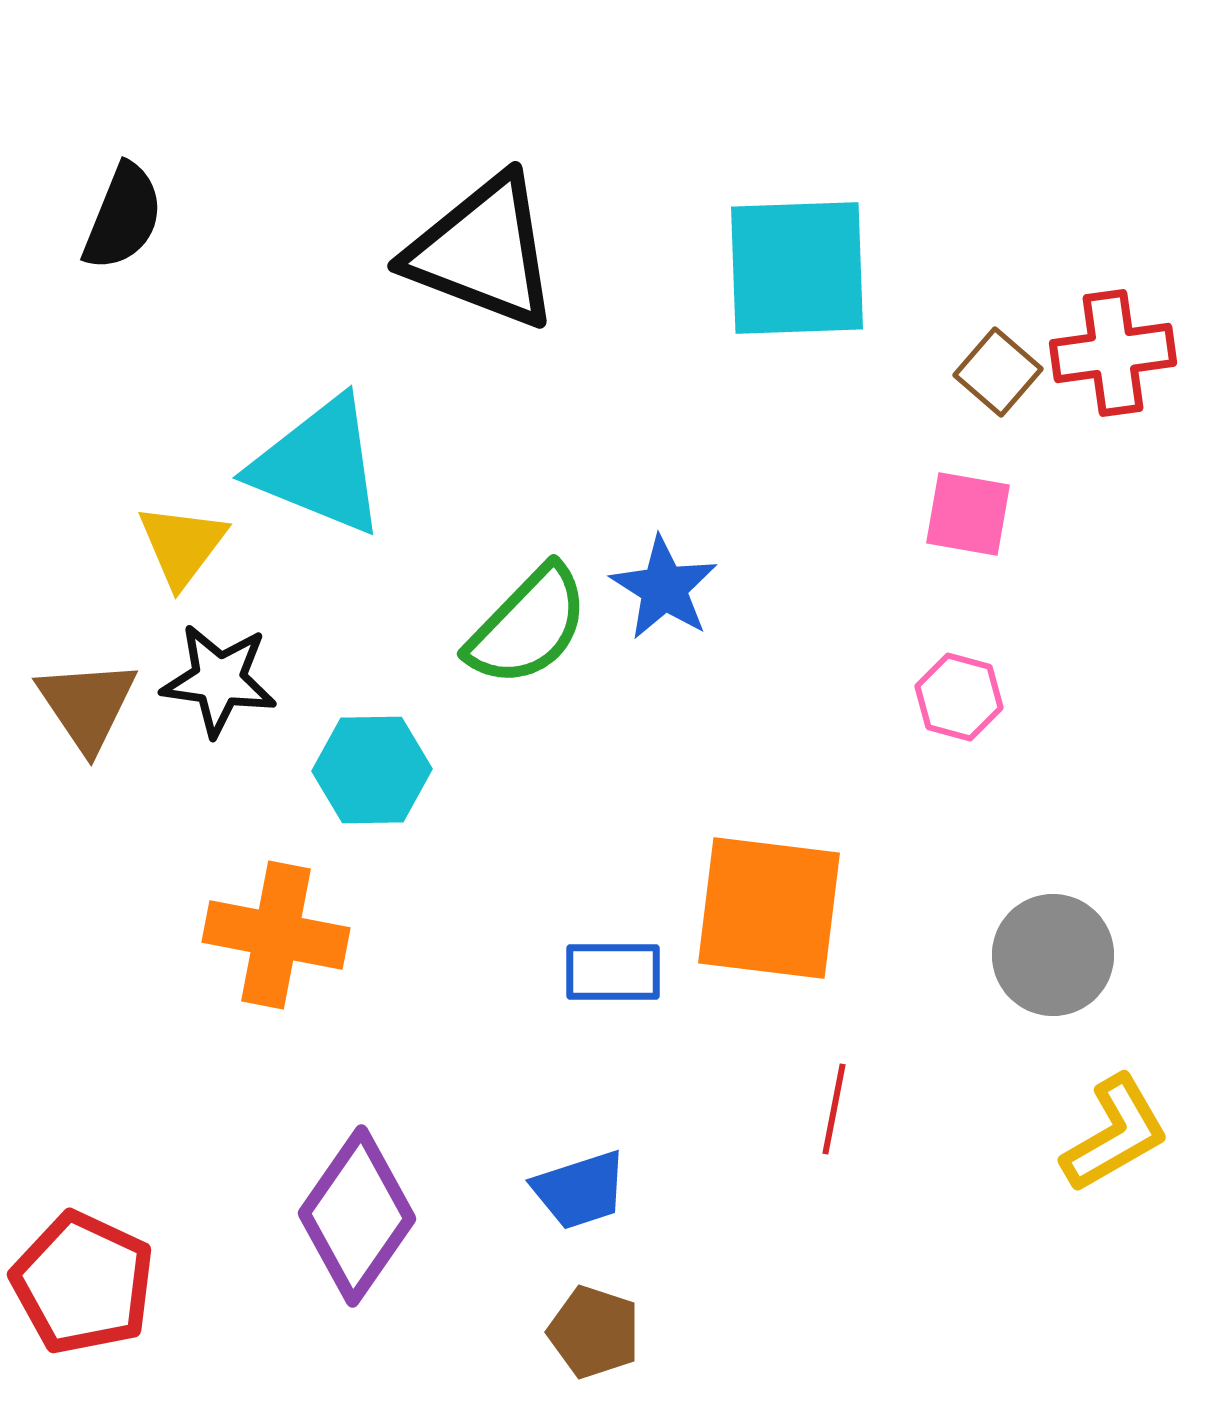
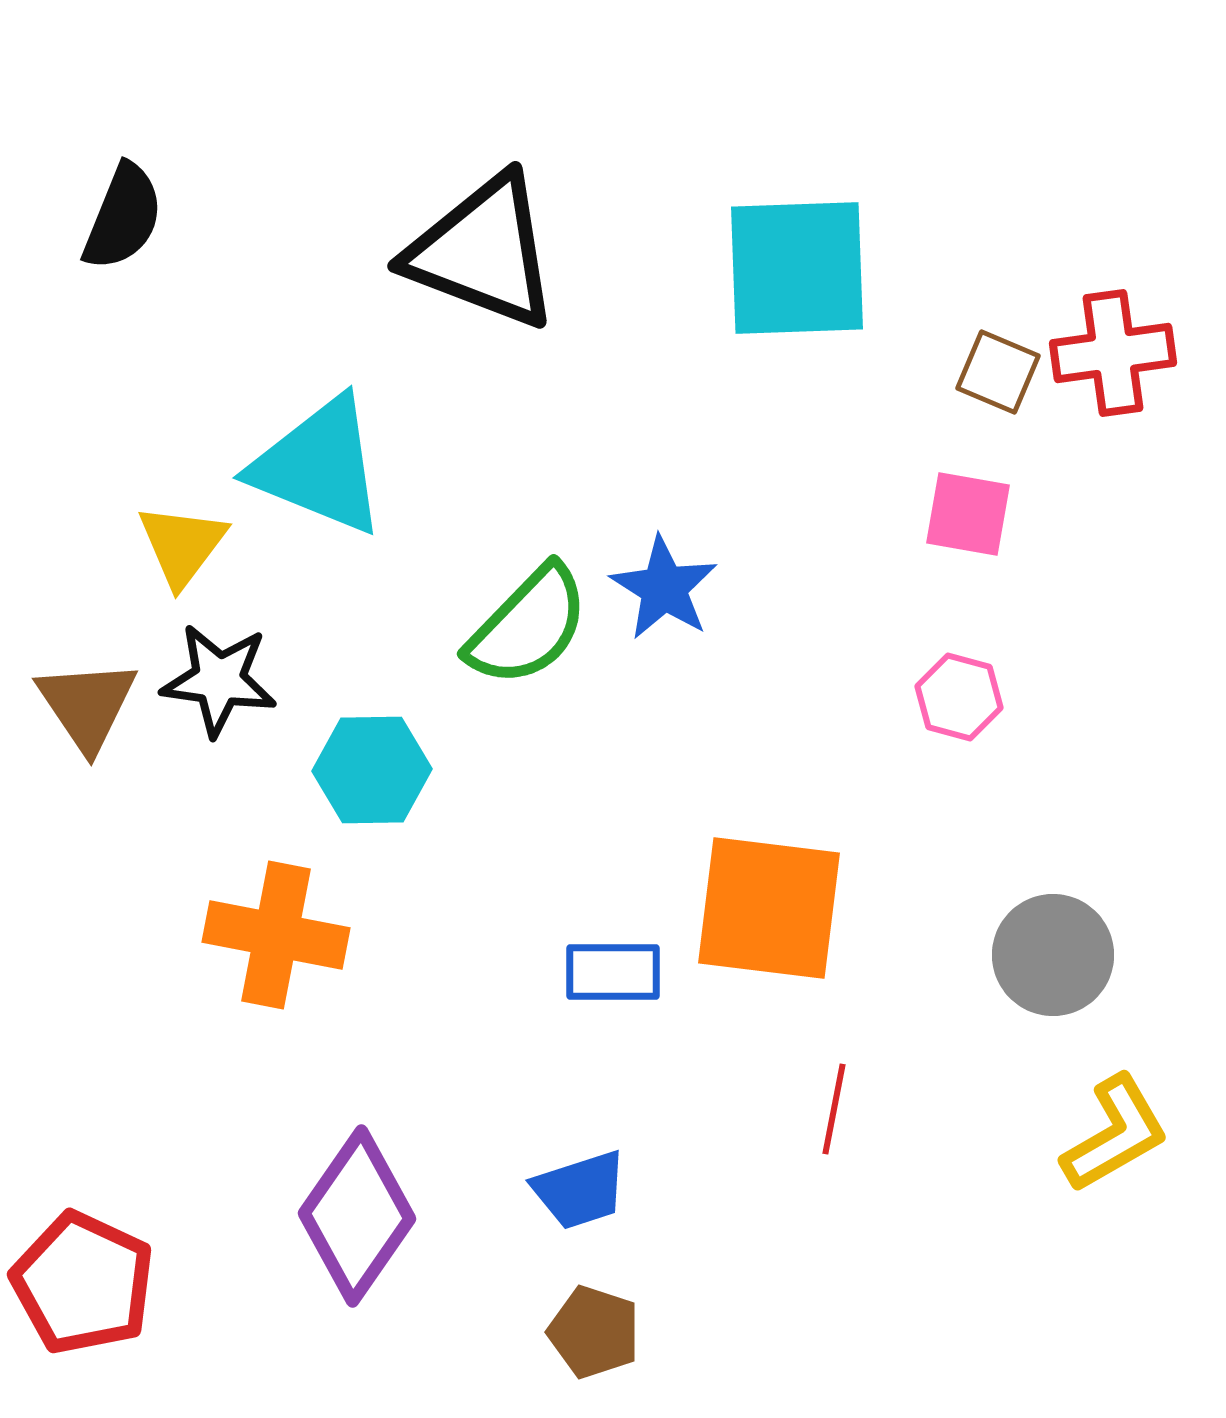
brown square: rotated 18 degrees counterclockwise
